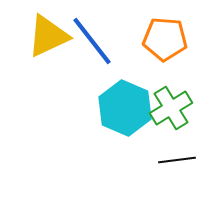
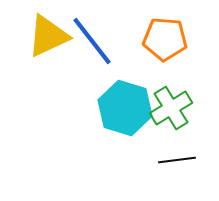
cyan hexagon: rotated 6 degrees counterclockwise
